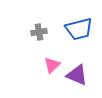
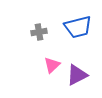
blue trapezoid: moved 1 px left, 2 px up
purple triangle: rotated 50 degrees counterclockwise
